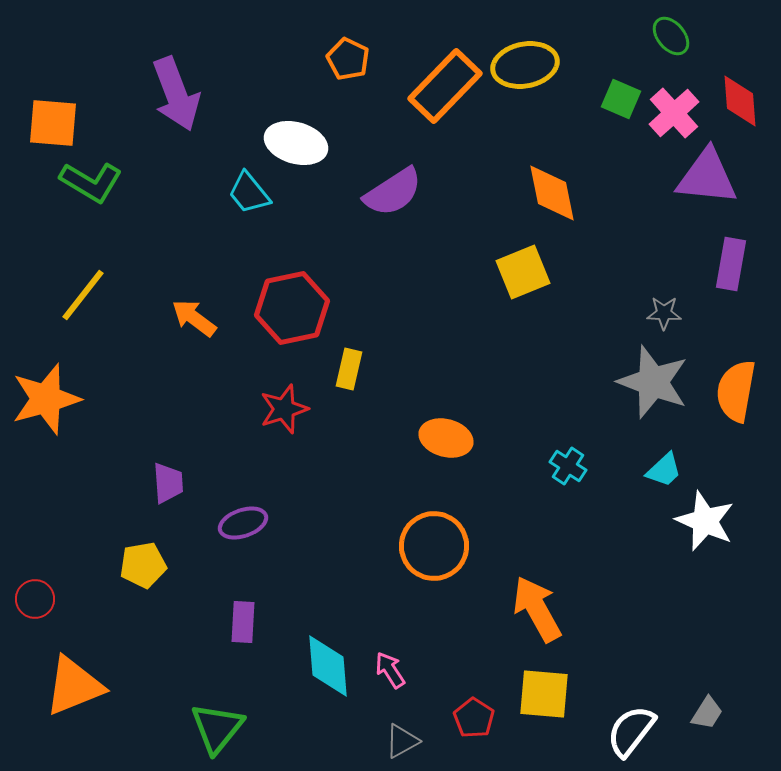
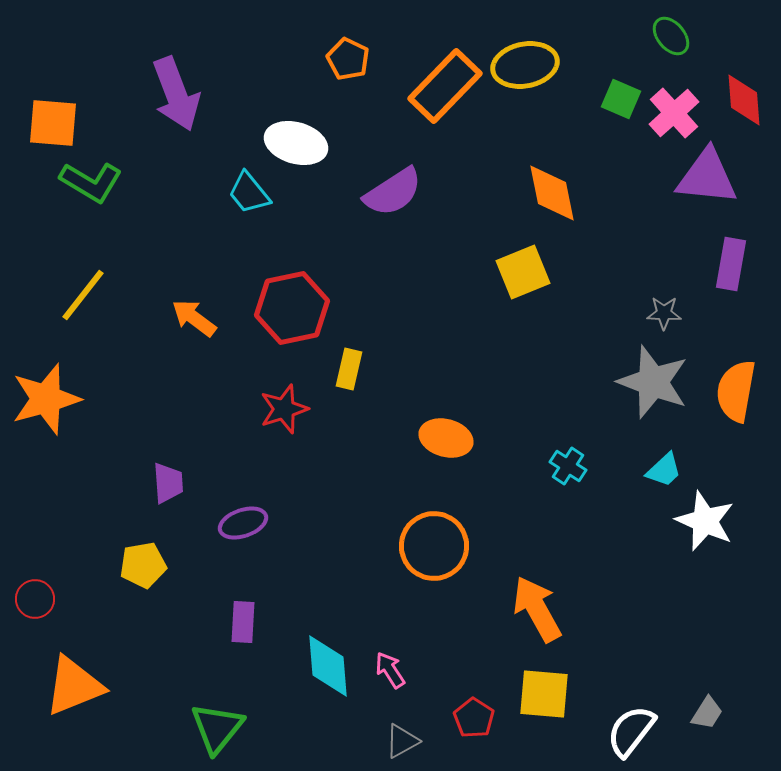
red diamond at (740, 101): moved 4 px right, 1 px up
